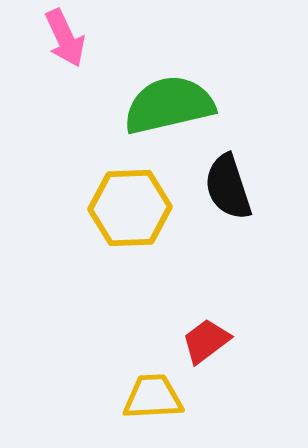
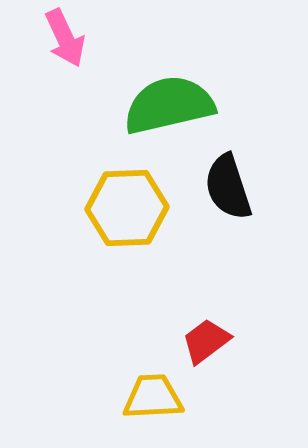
yellow hexagon: moved 3 px left
